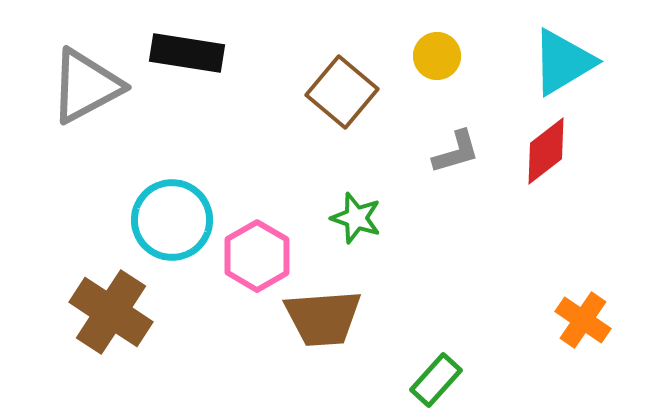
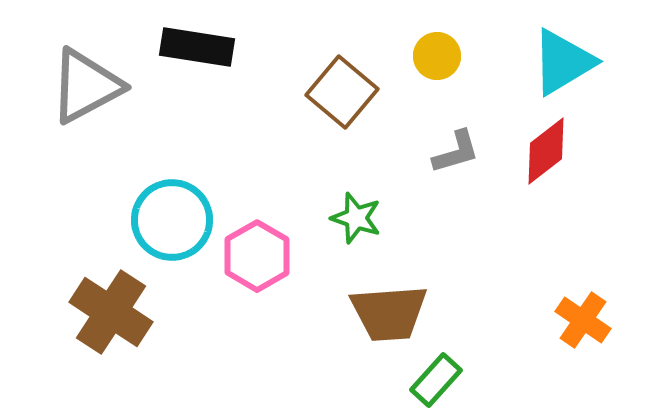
black rectangle: moved 10 px right, 6 px up
brown trapezoid: moved 66 px right, 5 px up
